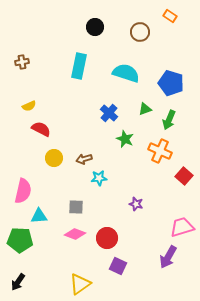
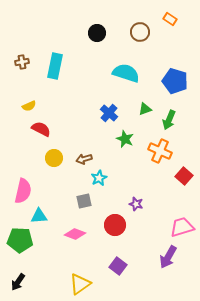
orange rectangle: moved 3 px down
black circle: moved 2 px right, 6 px down
cyan rectangle: moved 24 px left
blue pentagon: moved 4 px right, 2 px up
cyan star: rotated 21 degrees counterclockwise
gray square: moved 8 px right, 6 px up; rotated 14 degrees counterclockwise
red circle: moved 8 px right, 13 px up
purple square: rotated 12 degrees clockwise
